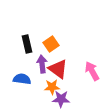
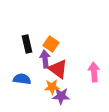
orange square: rotated 21 degrees counterclockwise
purple arrow: moved 3 px right, 5 px up
pink arrow: moved 2 px right, 1 px down; rotated 24 degrees clockwise
purple star: moved 3 px up
